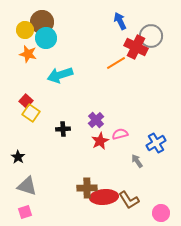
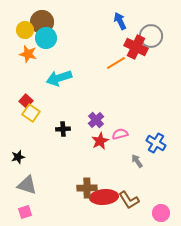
cyan arrow: moved 1 px left, 3 px down
blue cross: rotated 30 degrees counterclockwise
black star: rotated 24 degrees clockwise
gray triangle: moved 1 px up
